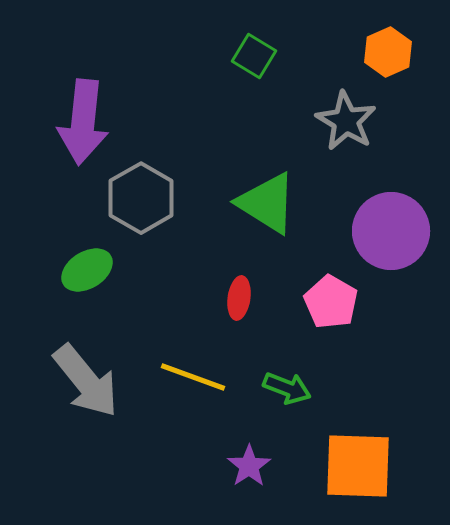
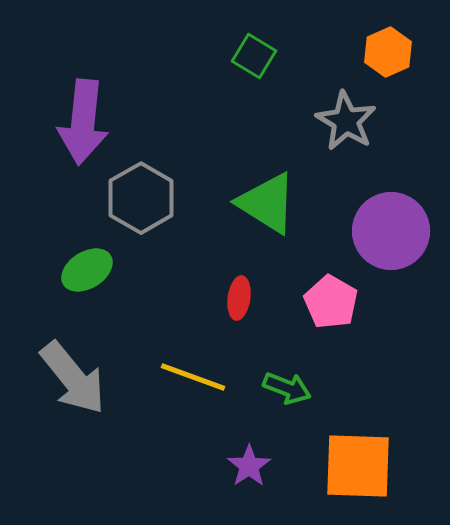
gray arrow: moved 13 px left, 3 px up
